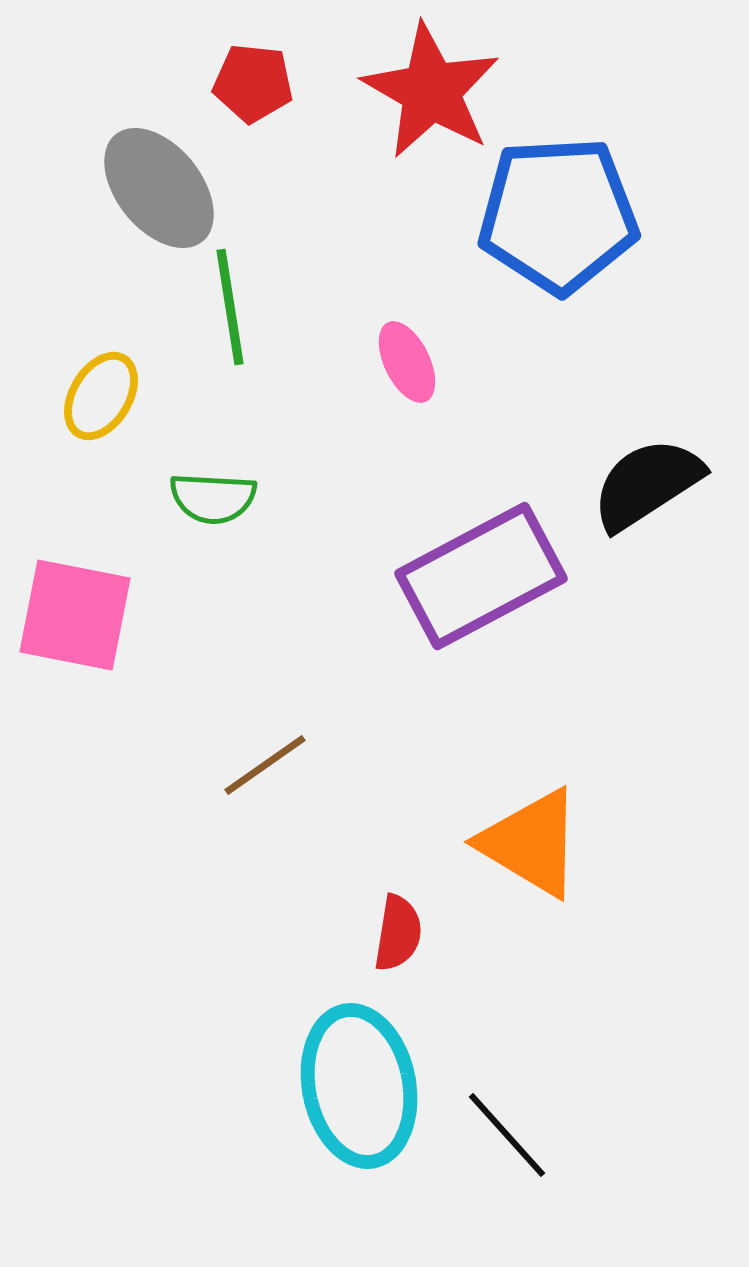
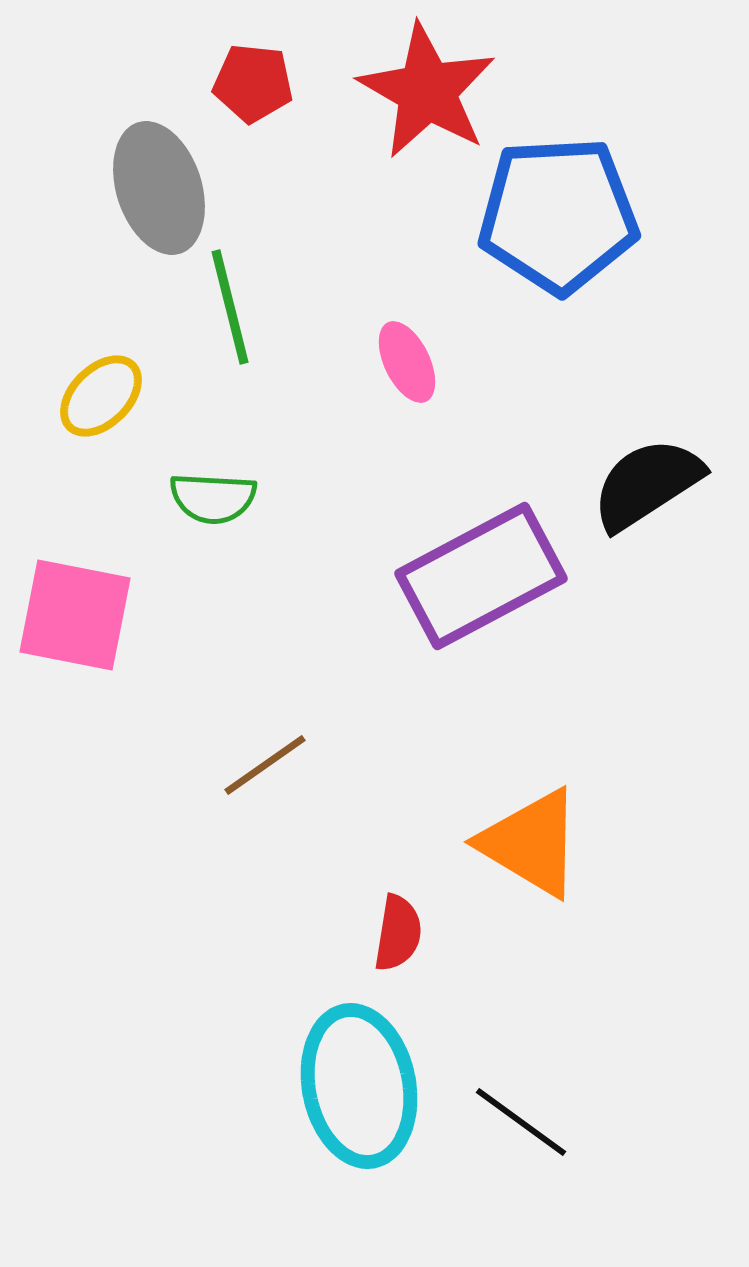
red star: moved 4 px left
gray ellipse: rotated 21 degrees clockwise
green line: rotated 5 degrees counterclockwise
yellow ellipse: rotated 14 degrees clockwise
black line: moved 14 px right, 13 px up; rotated 12 degrees counterclockwise
